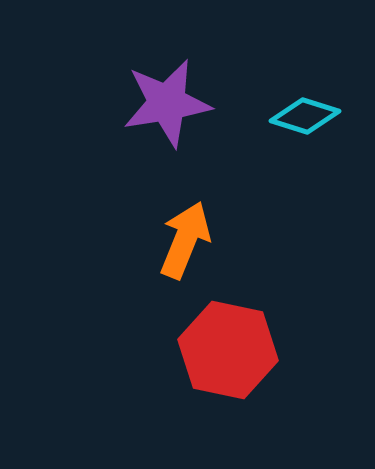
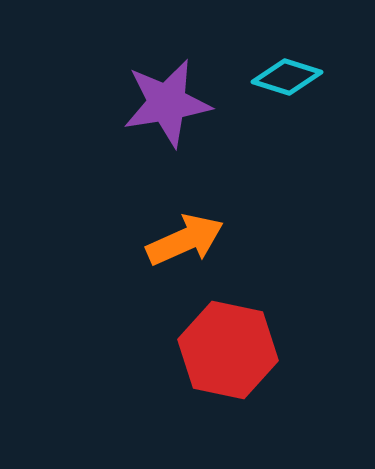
cyan diamond: moved 18 px left, 39 px up
orange arrow: rotated 44 degrees clockwise
